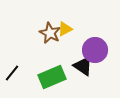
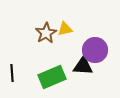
yellow triangle: rotated 14 degrees clockwise
brown star: moved 4 px left; rotated 15 degrees clockwise
black triangle: rotated 30 degrees counterclockwise
black line: rotated 42 degrees counterclockwise
